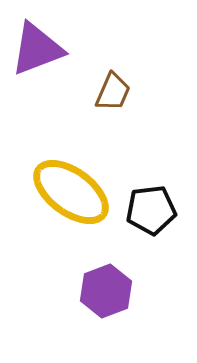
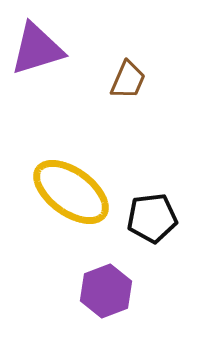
purple triangle: rotated 4 degrees clockwise
brown trapezoid: moved 15 px right, 12 px up
black pentagon: moved 1 px right, 8 px down
